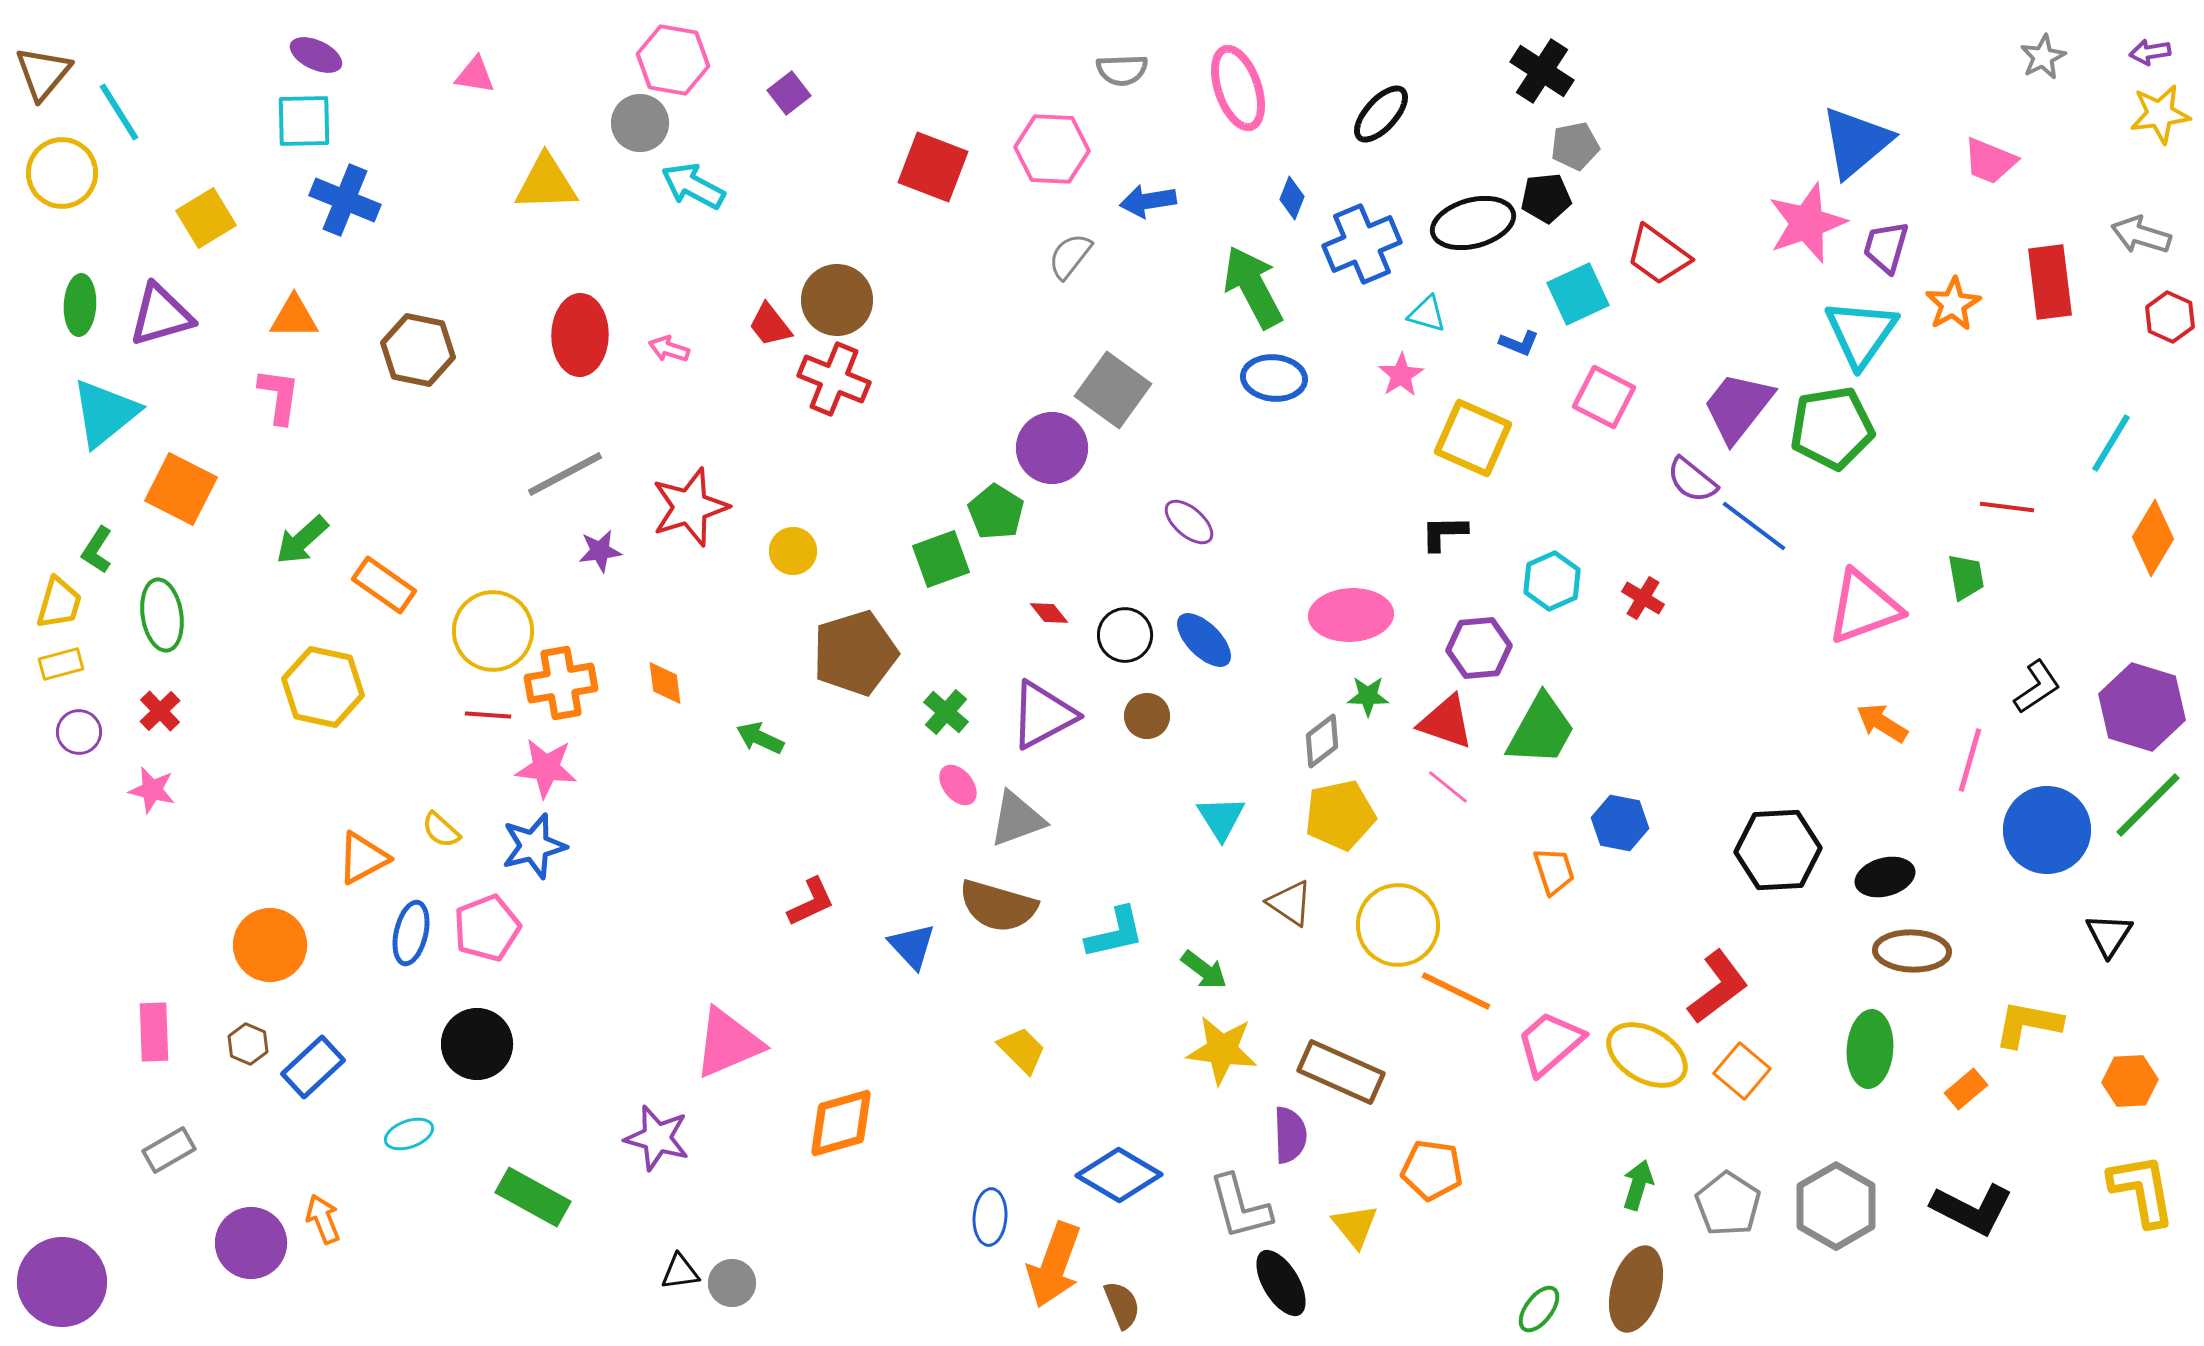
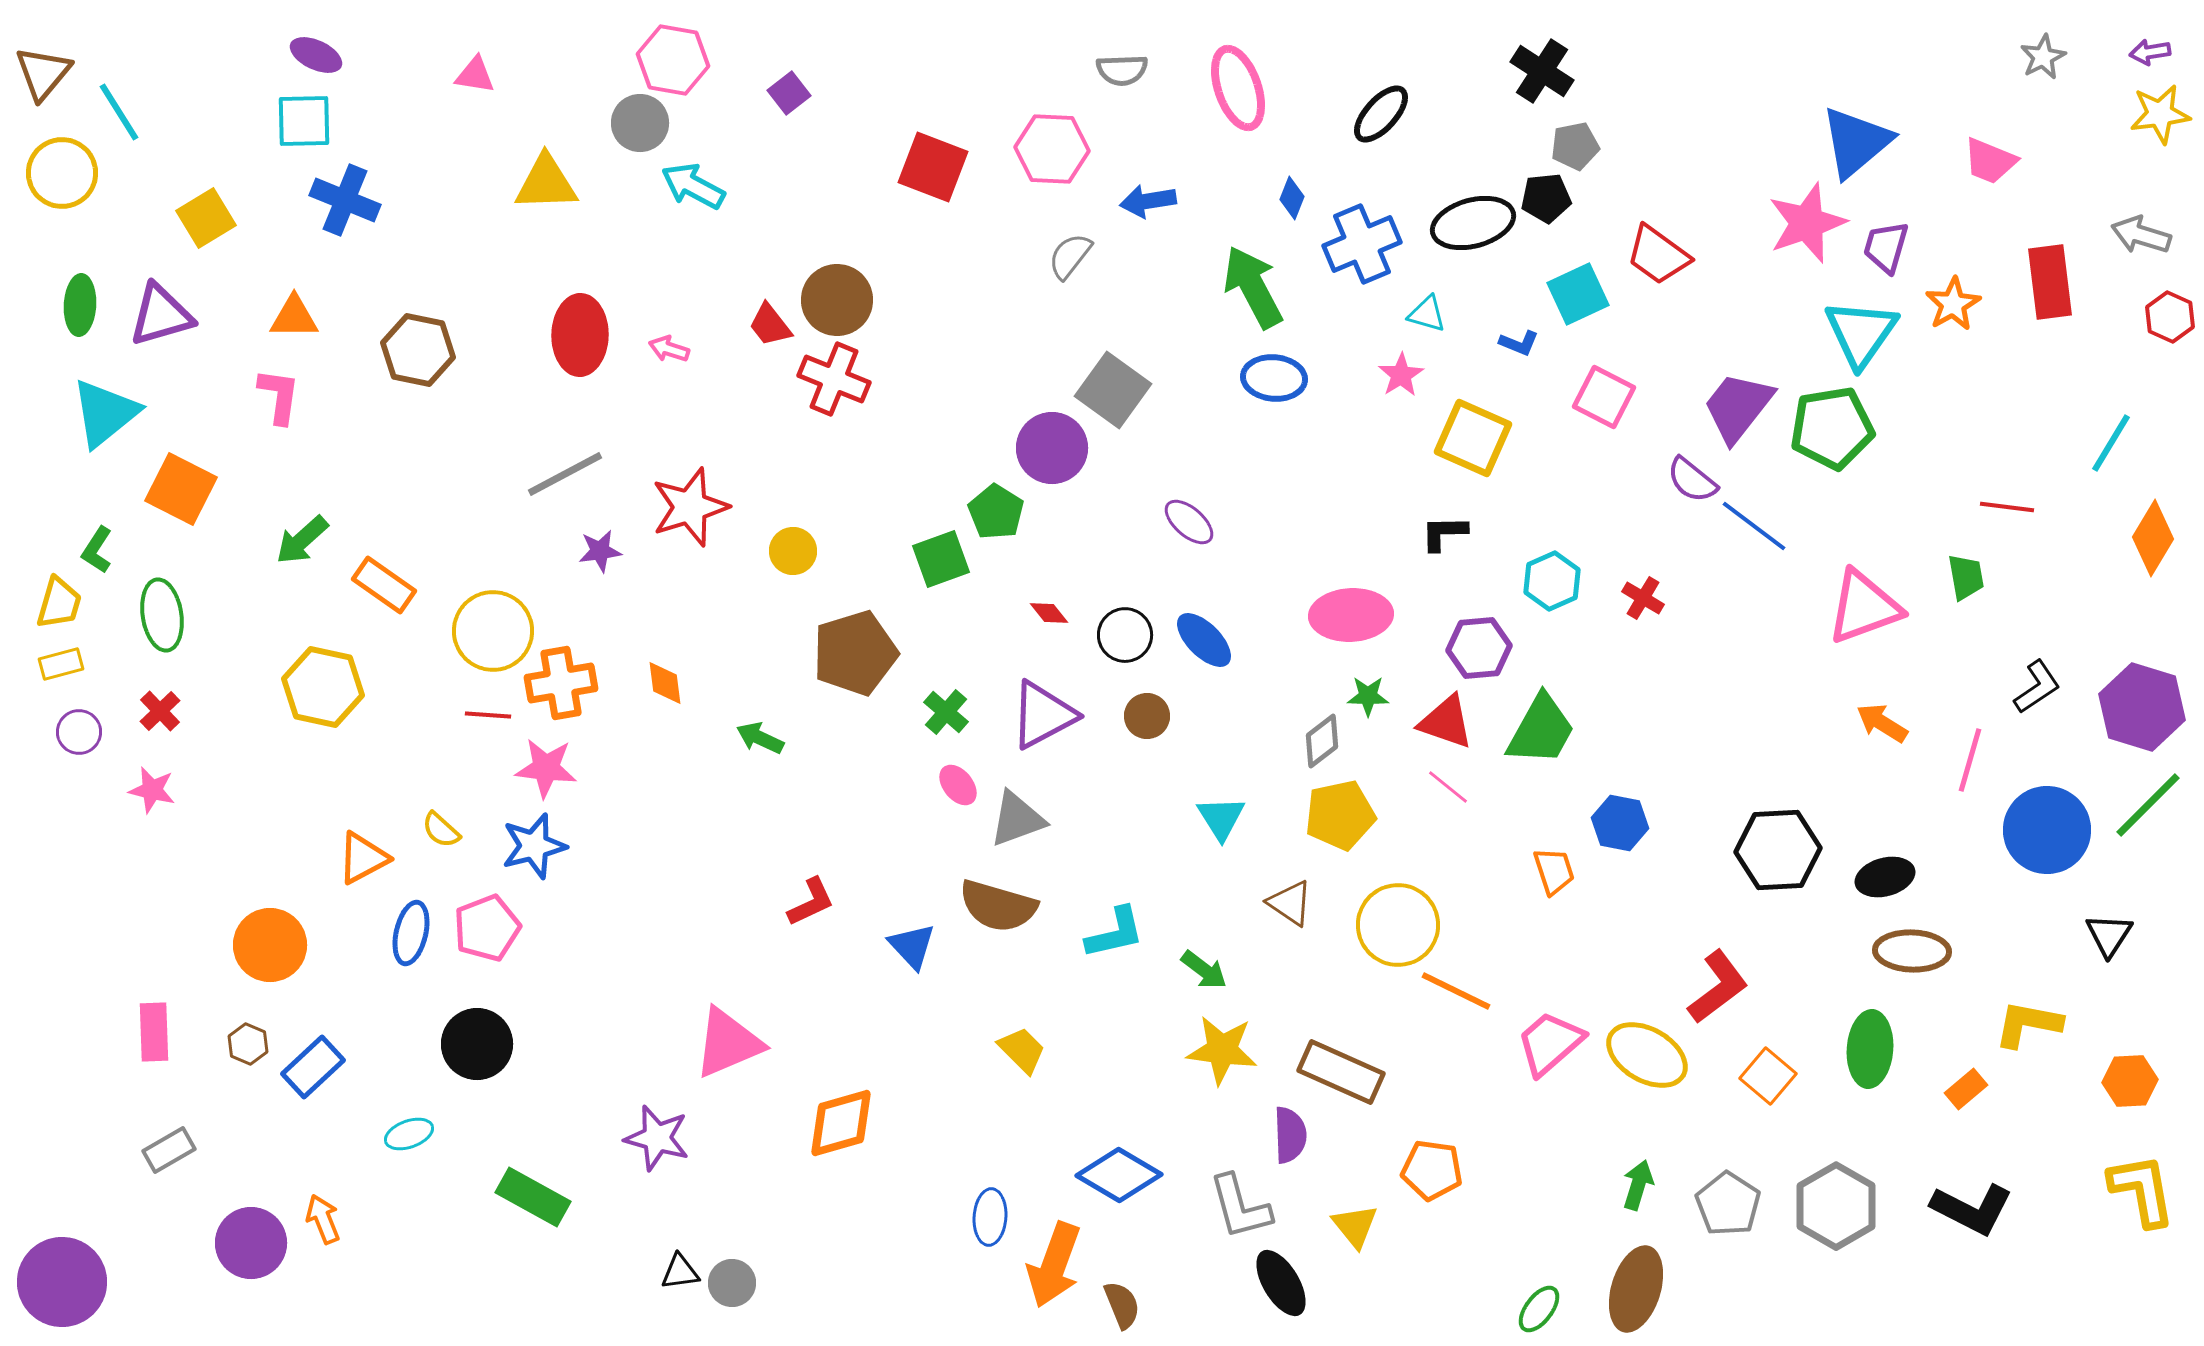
orange square at (1742, 1071): moved 26 px right, 5 px down
